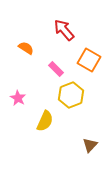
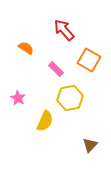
yellow hexagon: moved 1 px left, 3 px down; rotated 10 degrees clockwise
